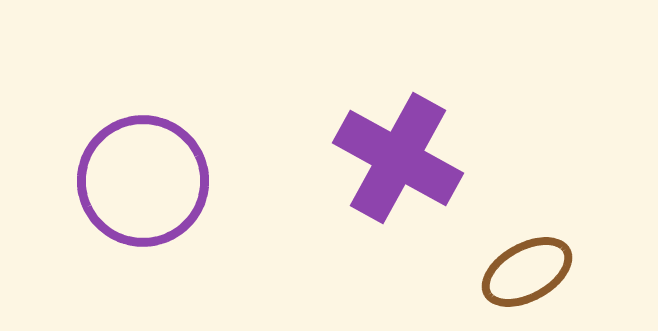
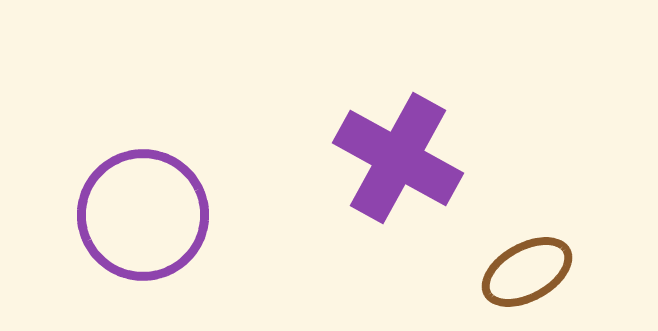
purple circle: moved 34 px down
